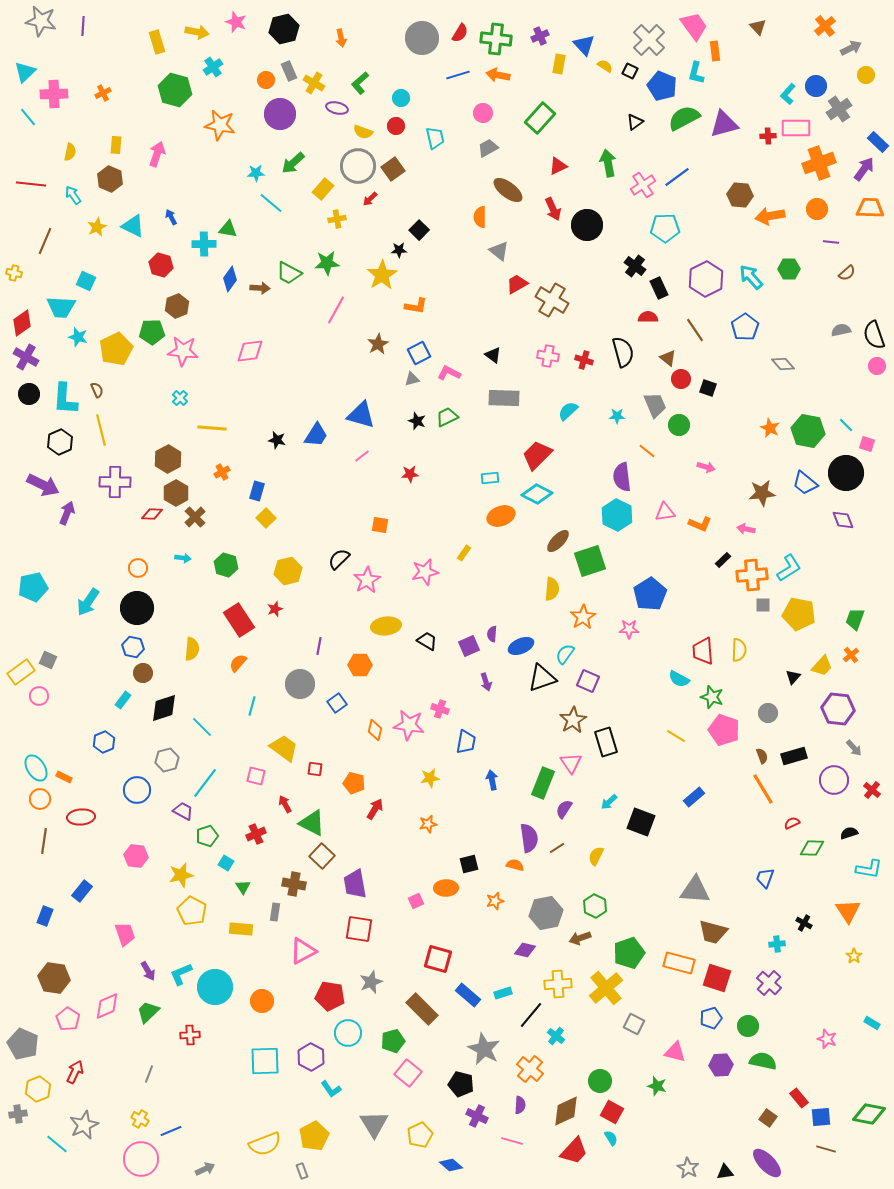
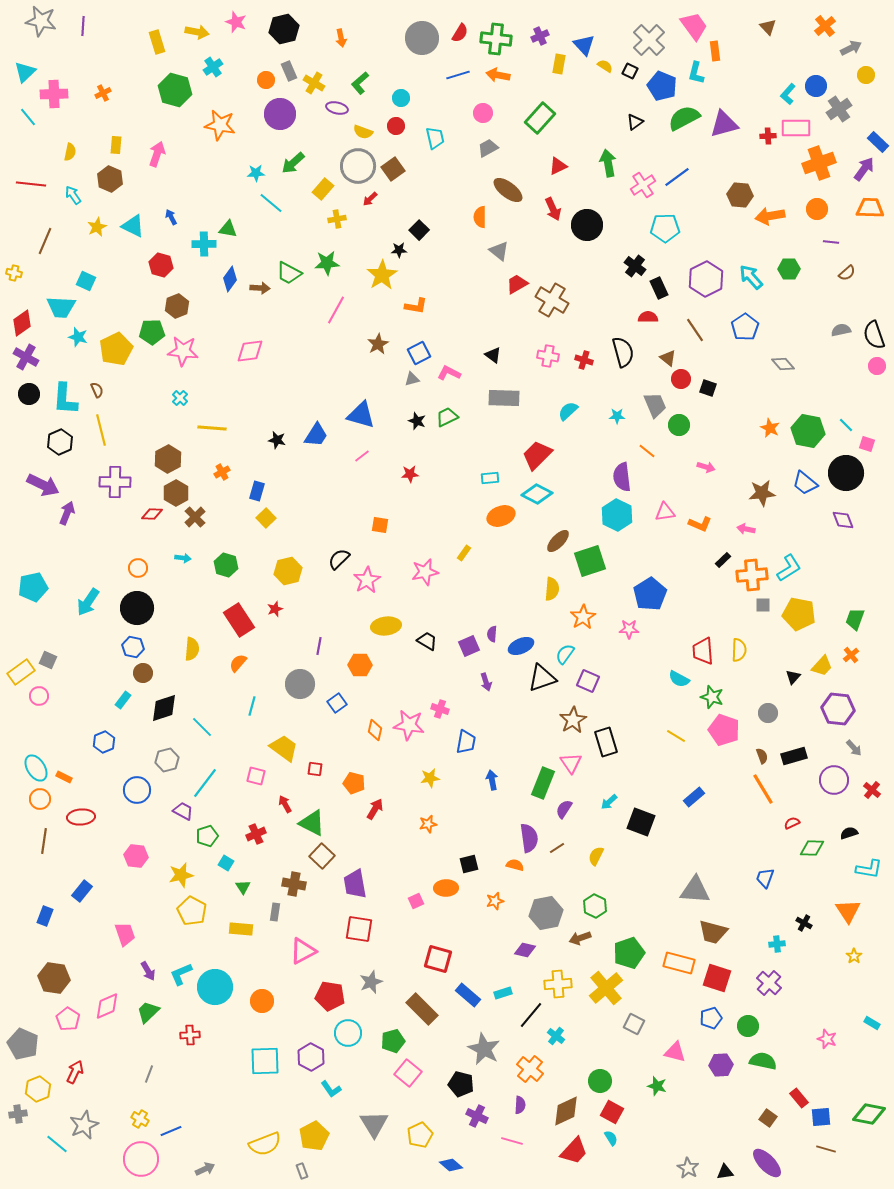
brown triangle at (758, 27): moved 10 px right
